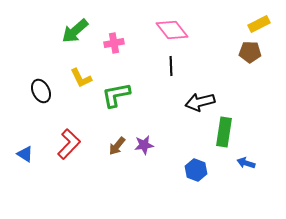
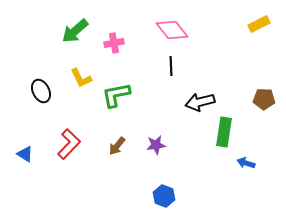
brown pentagon: moved 14 px right, 47 px down
purple star: moved 12 px right
blue hexagon: moved 32 px left, 26 px down
